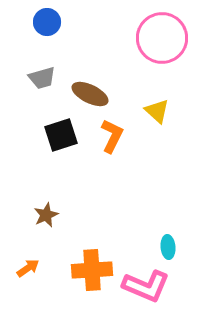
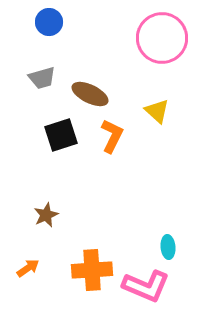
blue circle: moved 2 px right
